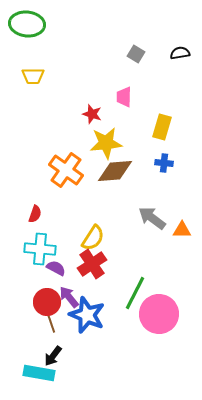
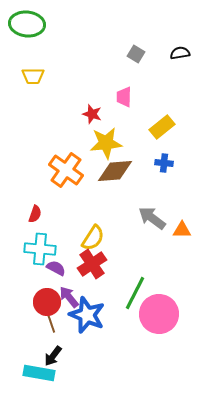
yellow rectangle: rotated 35 degrees clockwise
